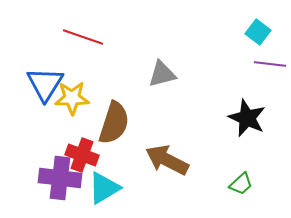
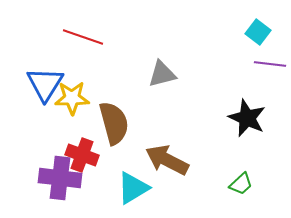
brown semicircle: rotated 33 degrees counterclockwise
cyan triangle: moved 29 px right
